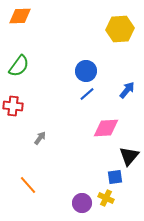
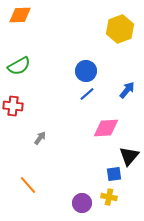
orange diamond: moved 1 px up
yellow hexagon: rotated 16 degrees counterclockwise
green semicircle: rotated 25 degrees clockwise
blue square: moved 1 px left, 3 px up
yellow cross: moved 3 px right, 1 px up; rotated 14 degrees counterclockwise
